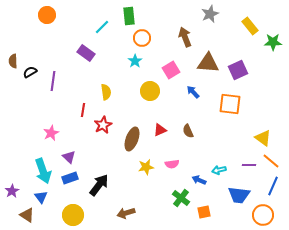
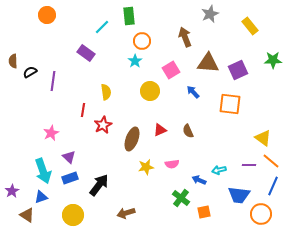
orange circle at (142, 38): moved 3 px down
green star at (273, 42): moved 18 px down
blue triangle at (41, 197): rotated 48 degrees clockwise
orange circle at (263, 215): moved 2 px left, 1 px up
